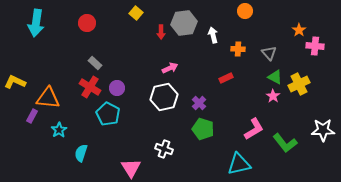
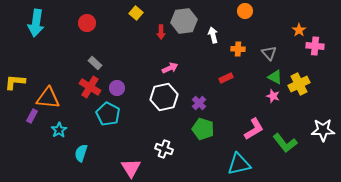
gray hexagon: moved 2 px up
yellow L-shape: rotated 20 degrees counterclockwise
pink star: rotated 16 degrees counterclockwise
